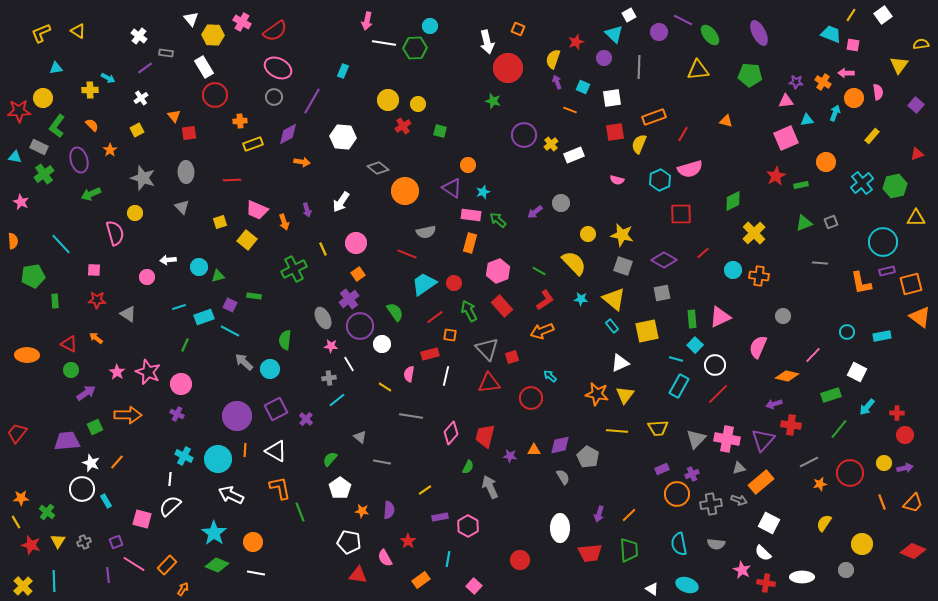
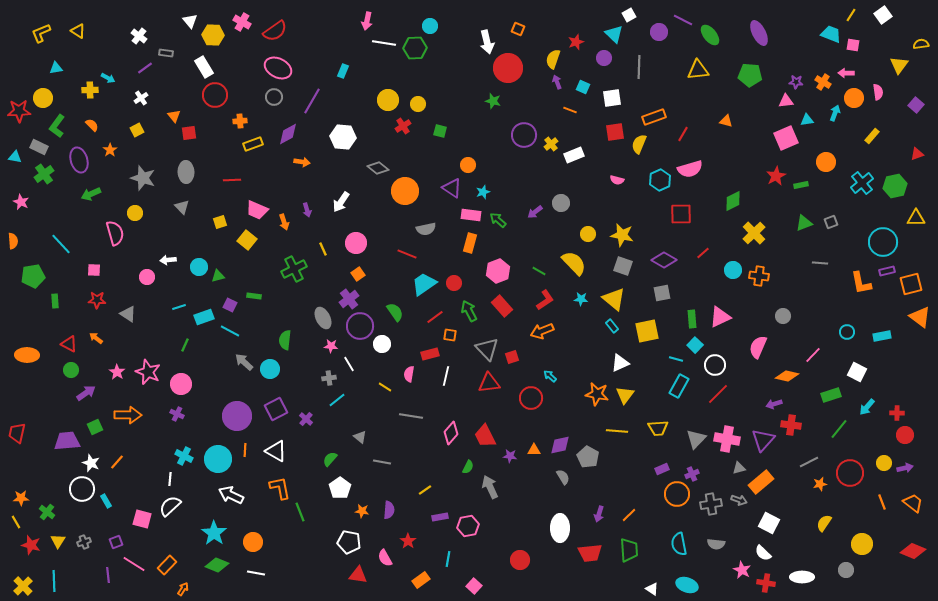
white triangle at (191, 19): moved 1 px left, 2 px down
gray semicircle at (426, 232): moved 3 px up
red trapezoid at (17, 433): rotated 25 degrees counterclockwise
red trapezoid at (485, 436): rotated 40 degrees counterclockwise
orange trapezoid at (913, 503): rotated 95 degrees counterclockwise
pink hexagon at (468, 526): rotated 20 degrees clockwise
